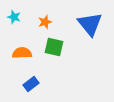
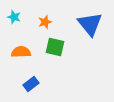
green square: moved 1 px right
orange semicircle: moved 1 px left, 1 px up
